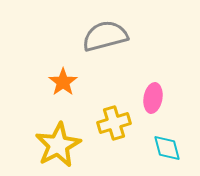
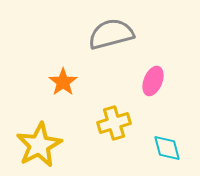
gray semicircle: moved 6 px right, 2 px up
pink ellipse: moved 17 px up; rotated 12 degrees clockwise
yellow star: moved 19 px left
